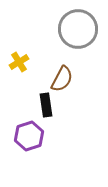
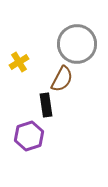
gray circle: moved 1 px left, 15 px down
